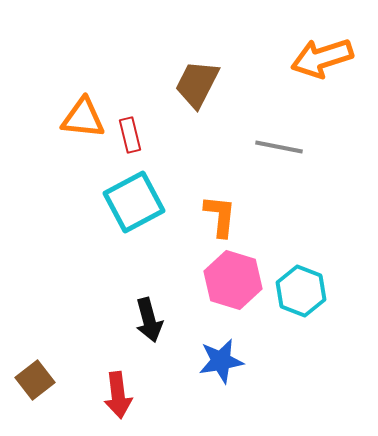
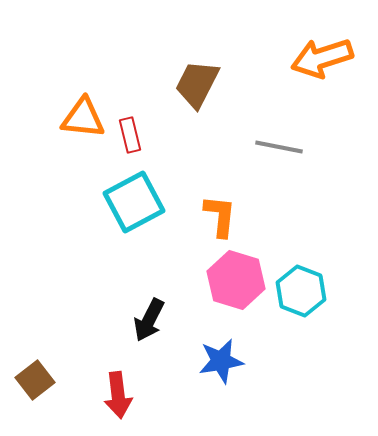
pink hexagon: moved 3 px right
black arrow: rotated 42 degrees clockwise
